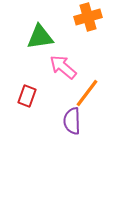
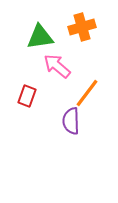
orange cross: moved 6 px left, 10 px down
pink arrow: moved 6 px left, 1 px up
purple semicircle: moved 1 px left
